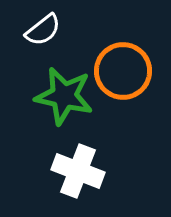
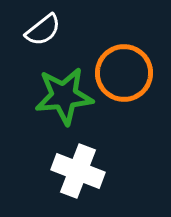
orange circle: moved 1 px right, 2 px down
green star: rotated 18 degrees counterclockwise
